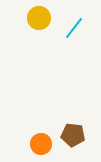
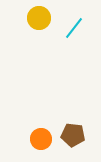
orange circle: moved 5 px up
